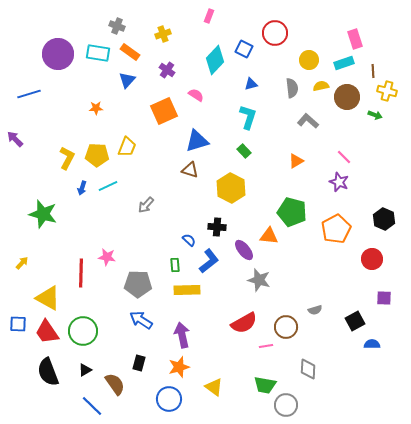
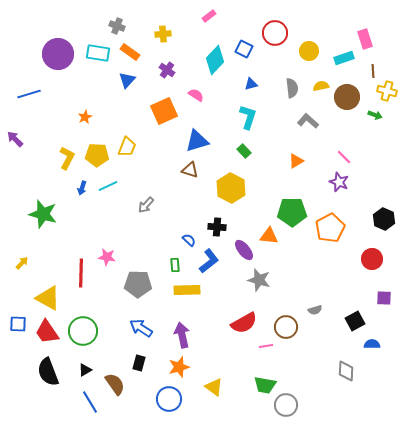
pink rectangle at (209, 16): rotated 32 degrees clockwise
yellow cross at (163, 34): rotated 14 degrees clockwise
pink rectangle at (355, 39): moved 10 px right
yellow circle at (309, 60): moved 9 px up
cyan rectangle at (344, 63): moved 5 px up
orange star at (96, 108): moved 11 px left, 9 px down; rotated 24 degrees counterclockwise
green pentagon at (292, 212): rotated 16 degrees counterclockwise
orange pentagon at (336, 229): moved 6 px left, 1 px up
blue arrow at (141, 320): moved 8 px down
gray diamond at (308, 369): moved 38 px right, 2 px down
blue line at (92, 406): moved 2 px left, 4 px up; rotated 15 degrees clockwise
